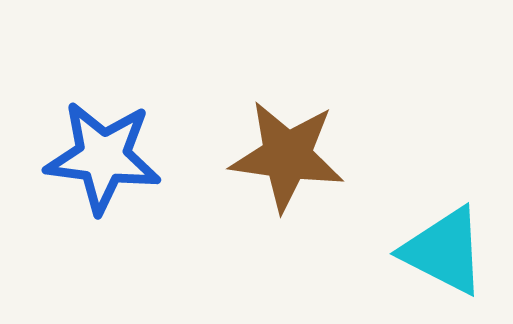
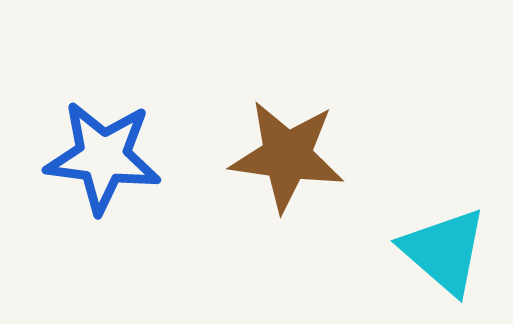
cyan triangle: rotated 14 degrees clockwise
